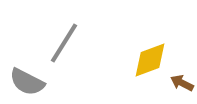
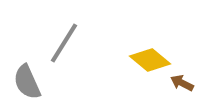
yellow diamond: rotated 60 degrees clockwise
gray semicircle: rotated 39 degrees clockwise
